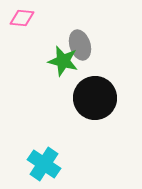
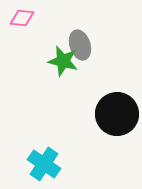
black circle: moved 22 px right, 16 px down
